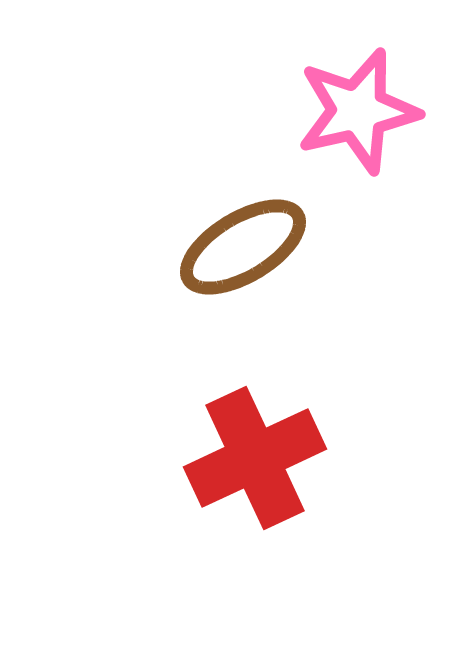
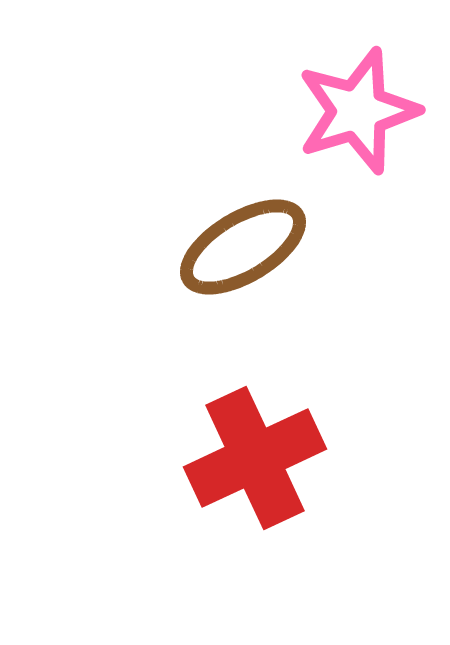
pink star: rotated 4 degrees counterclockwise
